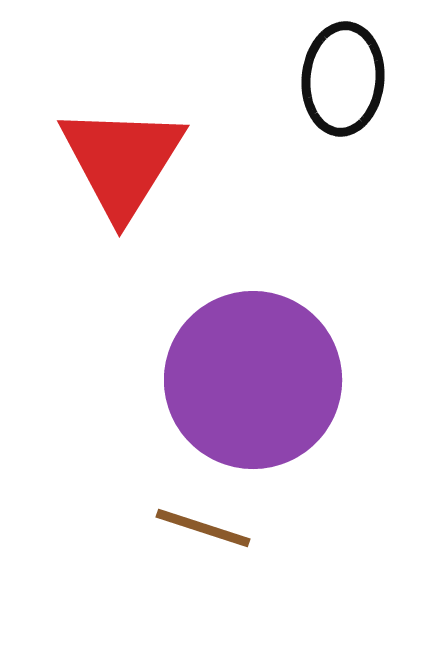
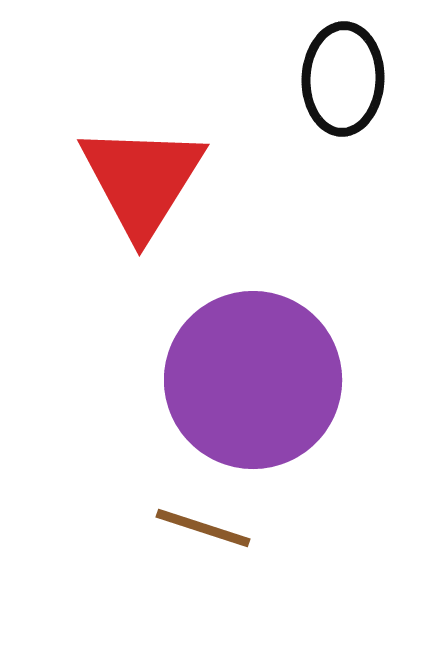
black ellipse: rotated 3 degrees counterclockwise
red triangle: moved 20 px right, 19 px down
